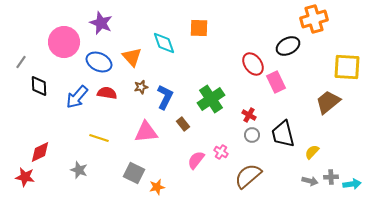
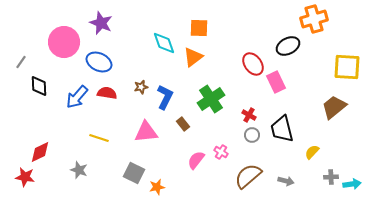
orange triangle: moved 61 px right; rotated 35 degrees clockwise
brown trapezoid: moved 6 px right, 5 px down
black trapezoid: moved 1 px left, 5 px up
gray arrow: moved 24 px left
